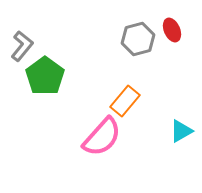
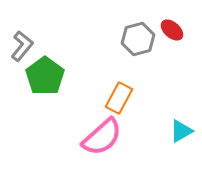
red ellipse: rotated 25 degrees counterclockwise
orange rectangle: moved 6 px left, 3 px up; rotated 12 degrees counterclockwise
pink semicircle: rotated 6 degrees clockwise
